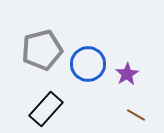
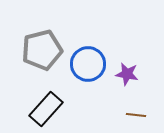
purple star: rotated 30 degrees counterclockwise
brown line: rotated 24 degrees counterclockwise
